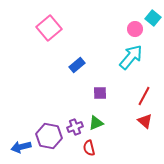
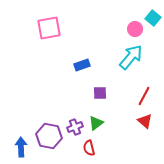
pink square: rotated 30 degrees clockwise
blue rectangle: moved 5 px right; rotated 21 degrees clockwise
green triangle: rotated 14 degrees counterclockwise
blue arrow: rotated 102 degrees clockwise
